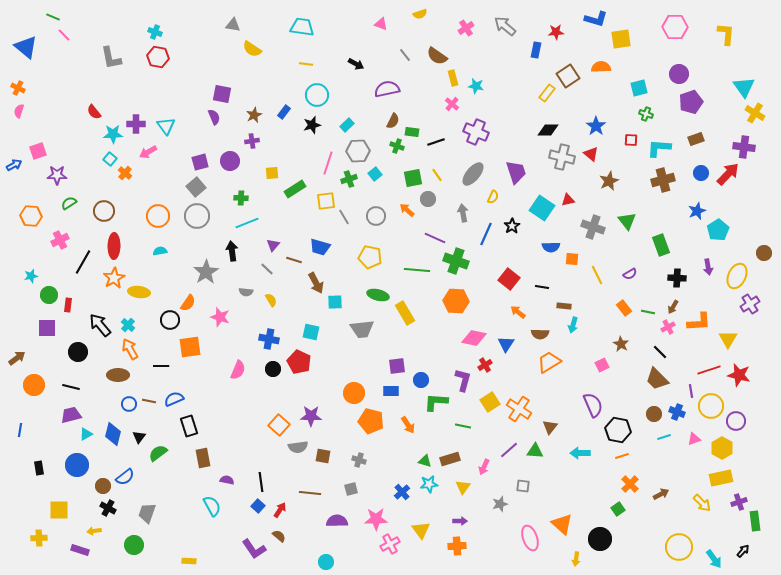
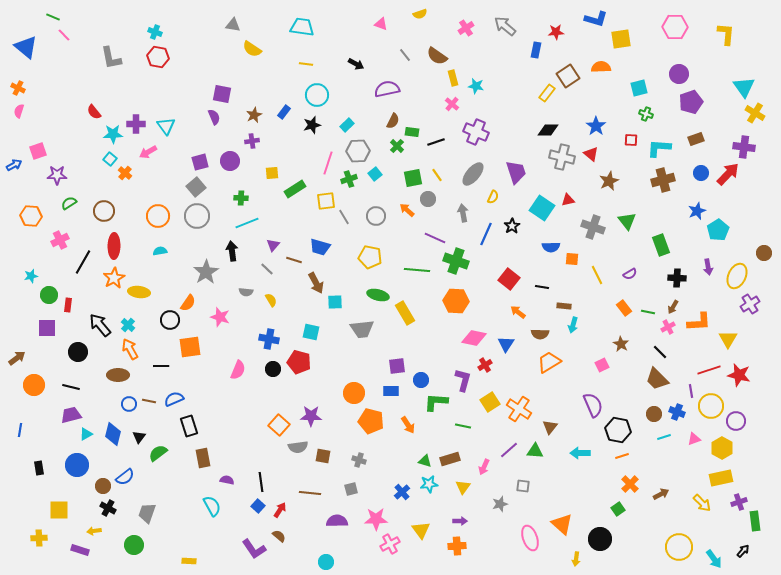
green cross at (397, 146): rotated 24 degrees clockwise
red pentagon at (299, 362): rotated 10 degrees counterclockwise
